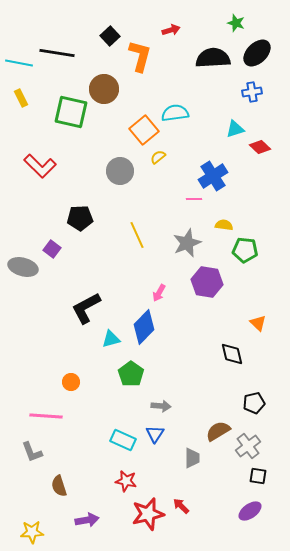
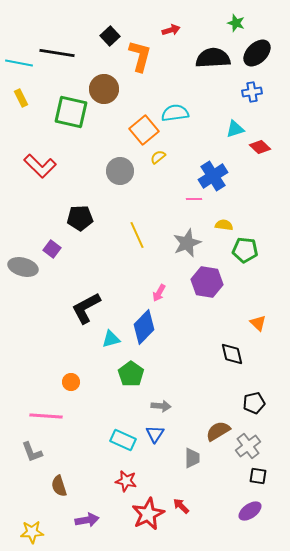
red star at (148, 514): rotated 12 degrees counterclockwise
